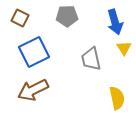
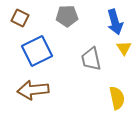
blue square: moved 3 px right, 1 px up
brown arrow: rotated 20 degrees clockwise
